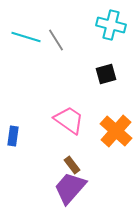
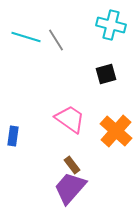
pink trapezoid: moved 1 px right, 1 px up
